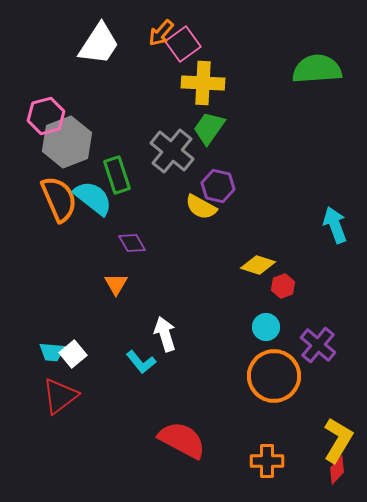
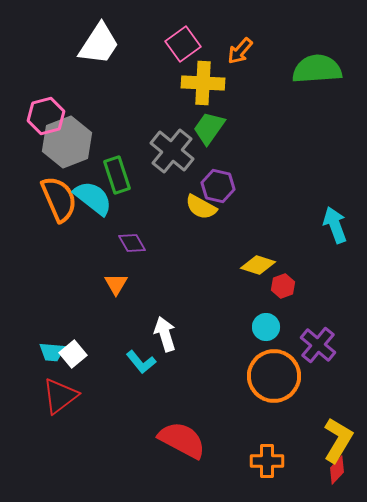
orange arrow: moved 79 px right, 18 px down
